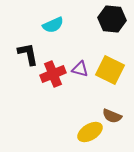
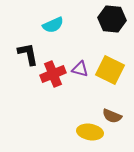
yellow ellipse: rotated 40 degrees clockwise
